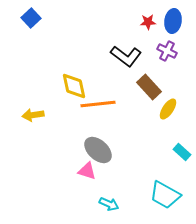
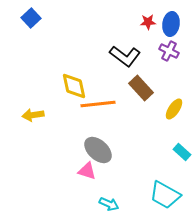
blue ellipse: moved 2 px left, 3 px down
purple cross: moved 2 px right
black L-shape: moved 1 px left
brown rectangle: moved 8 px left, 1 px down
yellow ellipse: moved 6 px right
